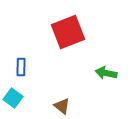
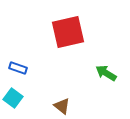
red square: rotated 8 degrees clockwise
blue rectangle: moved 3 px left, 1 px down; rotated 72 degrees counterclockwise
green arrow: rotated 20 degrees clockwise
